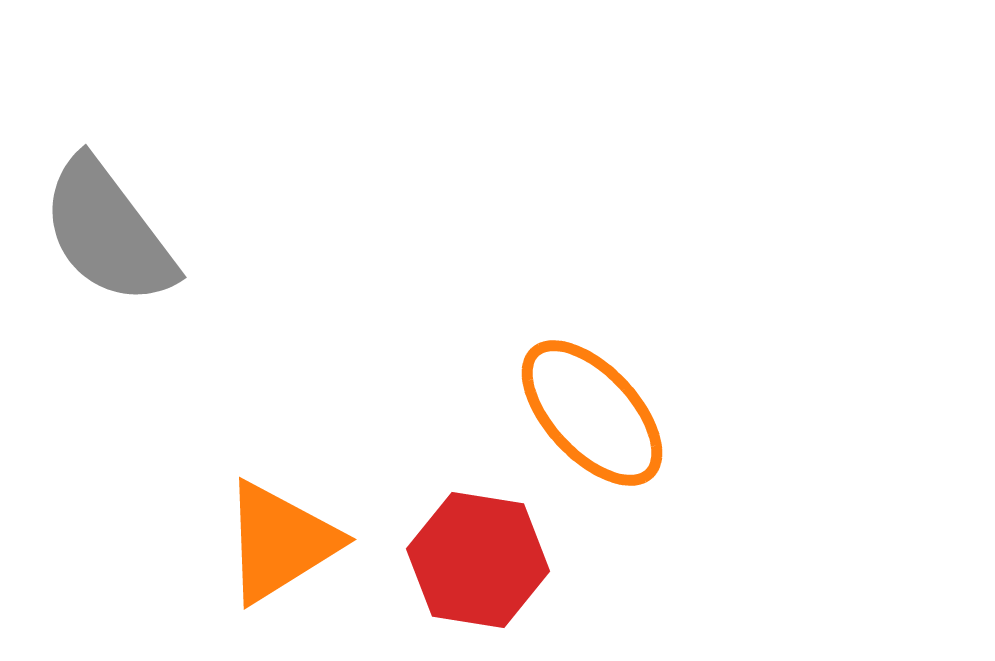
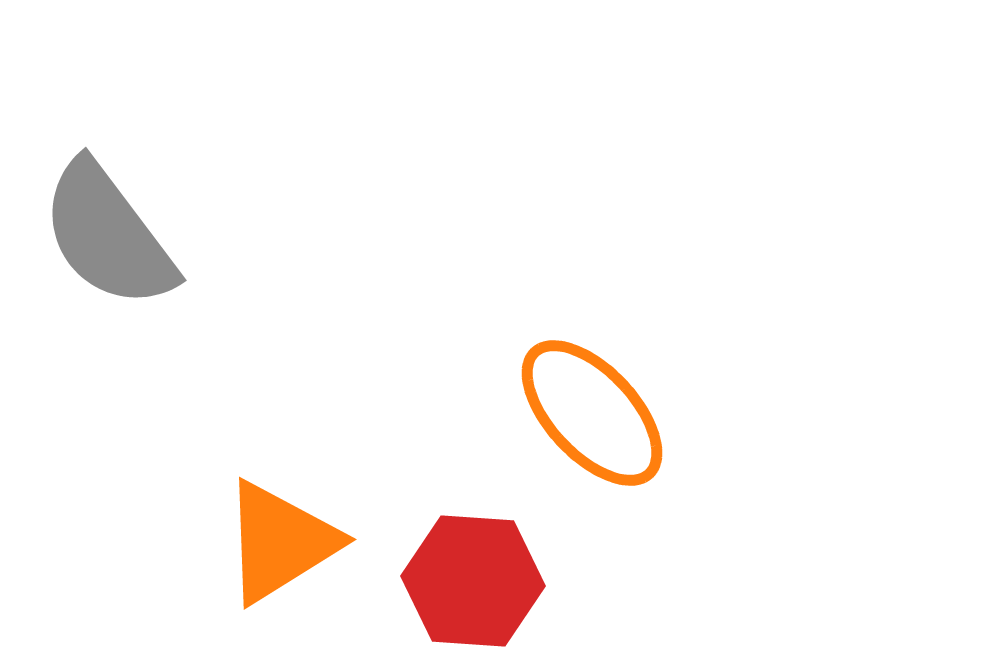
gray semicircle: moved 3 px down
red hexagon: moved 5 px left, 21 px down; rotated 5 degrees counterclockwise
